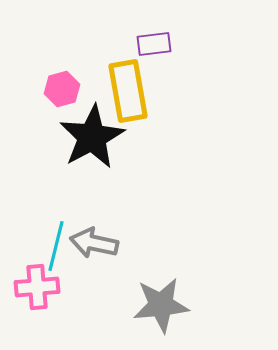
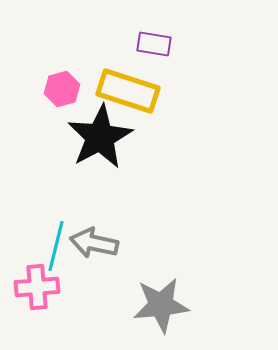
purple rectangle: rotated 16 degrees clockwise
yellow rectangle: rotated 62 degrees counterclockwise
black star: moved 8 px right
